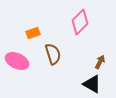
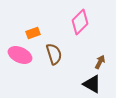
brown semicircle: moved 1 px right
pink ellipse: moved 3 px right, 6 px up
